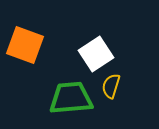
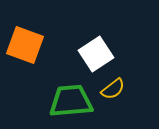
yellow semicircle: moved 2 px right, 3 px down; rotated 145 degrees counterclockwise
green trapezoid: moved 3 px down
